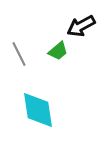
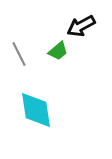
cyan diamond: moved 2 px left
